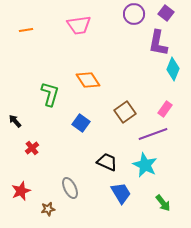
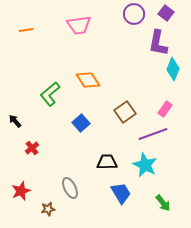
green L-shape: rotated 145 degrees counterclockwise
blue square: rotated 12 degrees clockwise
black trapezoid: rotated 25 degrees counterclockwise
